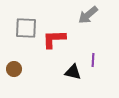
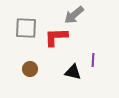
gray arrow: moved 14 px left
red L-shape: moved 2 px right, 2 px up
brown circle: moved 16 px right
